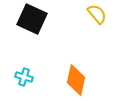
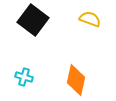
yellow semicircle: moved 7 px left, 5 px down; rotated 30 degrees counterclockwise
black square: moved 1 px right, 1 px down; rotated 12 degrees clockwise
